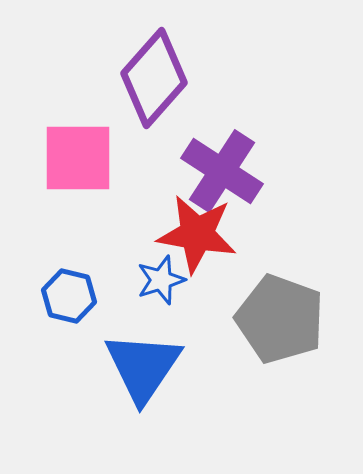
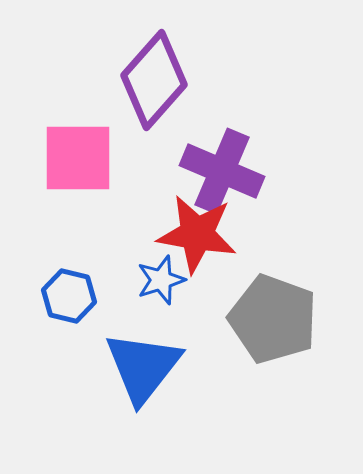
purple diamond: moved 2 px down
purple cross: rotated 10 degrees counterclockwise
gray pentagon: moved 7 px left
blue triangle: rotated 4 degrees clockwise
